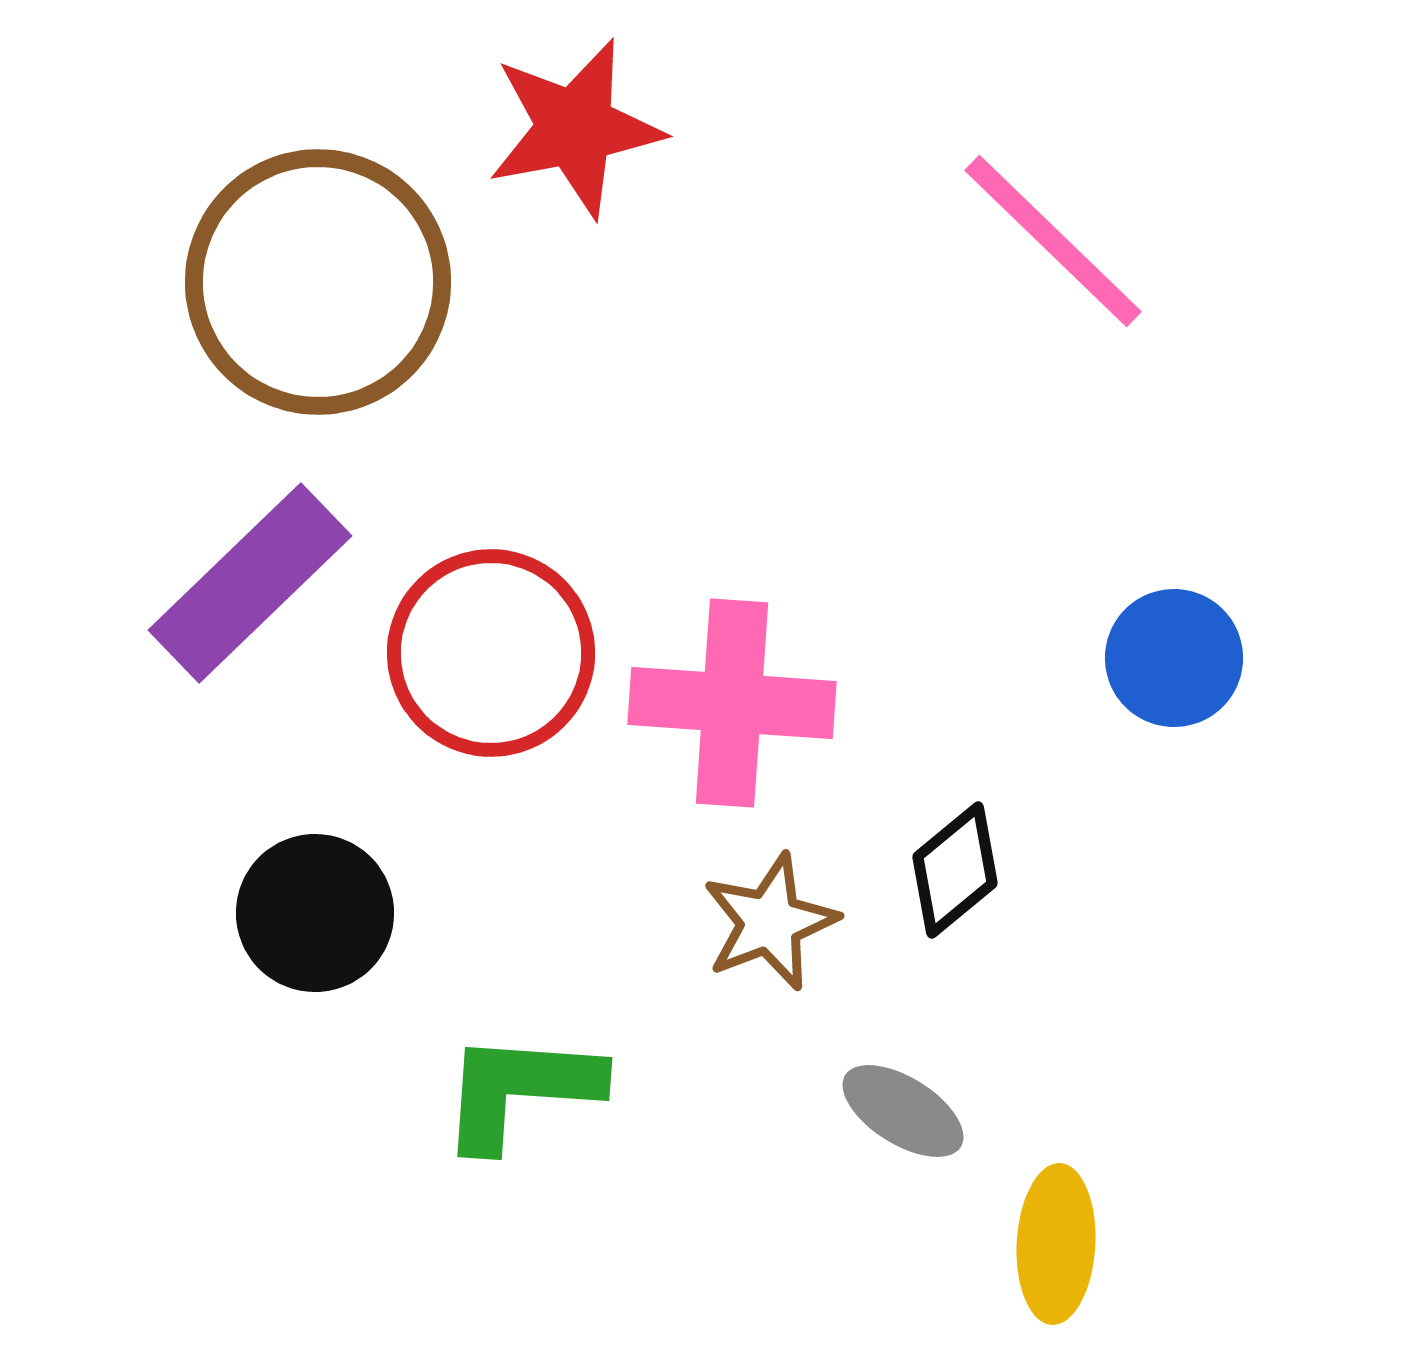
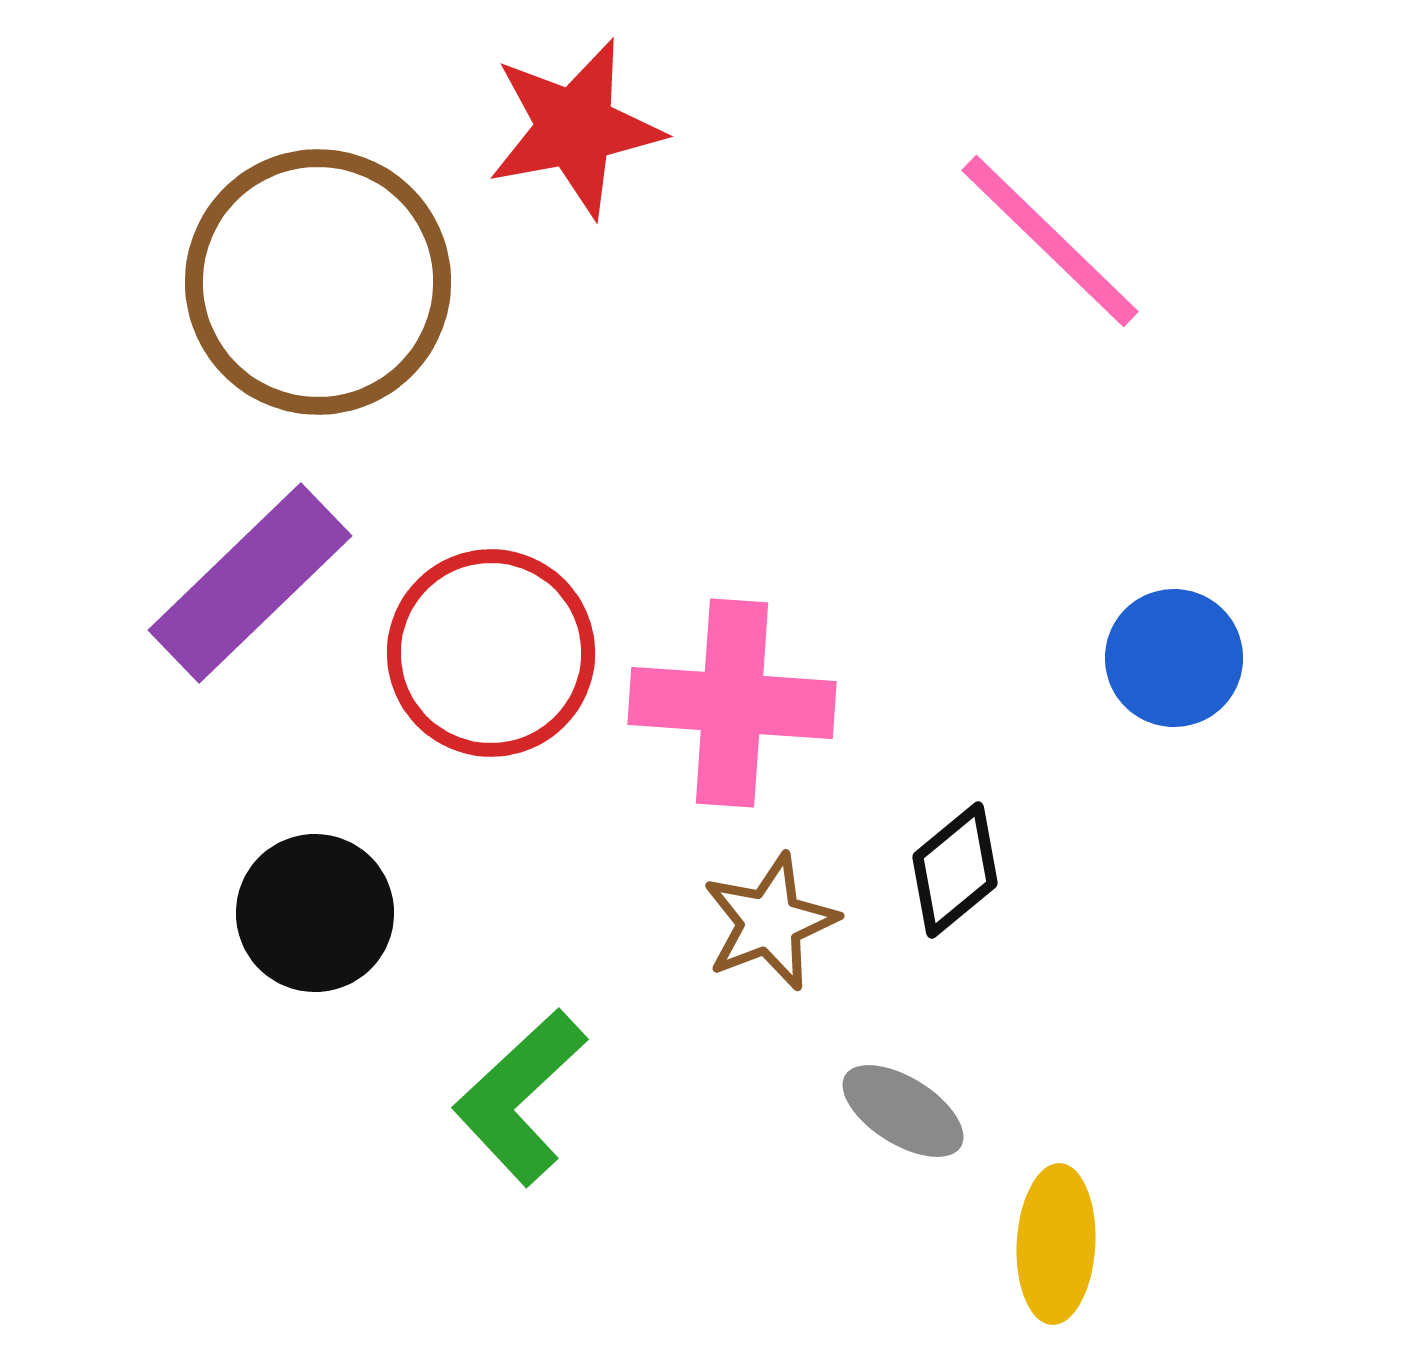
pink line: moved 3 px left
green L-shape: moved 7 px down; rotated 47 degrees counterclockwise
